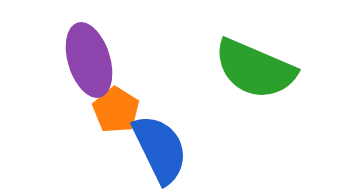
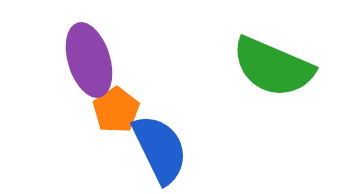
green semicircle: moved 18 px right, 2 px up
orange pentagon: rotated 6 degrees clockwise
